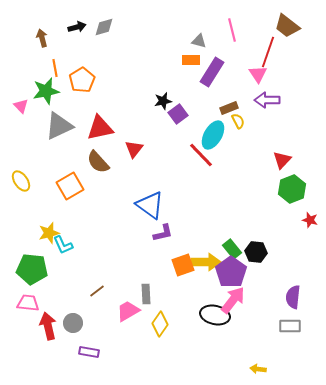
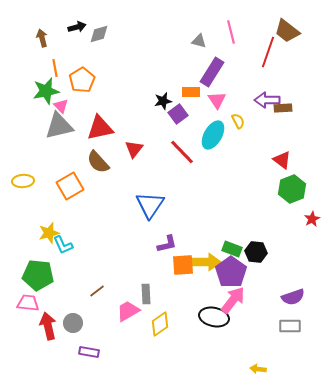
brown trapezoid at (287, 26): moved 5 px down
gray diamond at (104, 27): moved 5 px left, 7 px down
pink line at (232, 30): moved 1 px left, 2 px down
orange rectangle at (191, 60): moved 32 px down
pink triangle at (258, 74): moved 41 px left, 26 px down
pink triangle at (21, 106): moved 40 px right
brown rectangle at (229, 108): moved 54 px right; rotated 18 degrees clockwise
gray triangle at (59, 126): rotated 12 degrees clockwise
red line at (201, 155): moved 19 px left, 3 px up
red triangle at (282, 160): rotated 36 degrees counterclockwise
yellow ellipse at (21, 181): moved 2 px right; rotated 60 degrees counterclockwise
blue triangle at (150, 205): rotated 28 degrees clockwise
red star at (310, 220): moved 2 px right, 1 px up; rotated 28 degrees clockwise
purple L-shape at (163, 233): moved 4 px right, 11 px down
green rectangle at (232, 249): rotated 30 degrees counterclockwise
orange square at (183, 265): rotated 15 degrees clockwise
green pentagon at (32, 269): moved 6 px right, 6 px down
purple semicircle at (293, 297): rotated 115 degrees counterclockwise
black ellipse at (215, 315): moved 1 px left, 2 px down
yellow diamond at (160, 324): rotated 20 degrees clockwise
